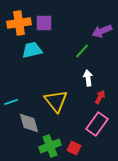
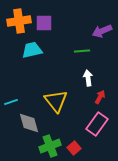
orange cross: moved 2 px up
green line: rotated 42 degrees clockwise
red square: rotated 24 degrees clockwise
